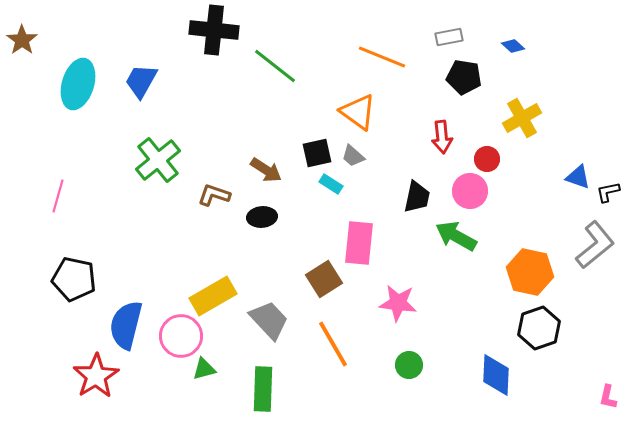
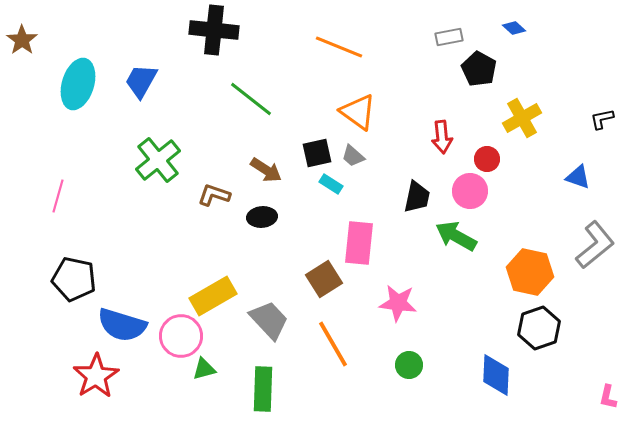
blue diamond at (513, 46): moved 1 px right, 18 px up
orange line at (382, 57): moved 43 px left, 10 px up
green line at (275, 66): moved 24 px left, 33 px down
black pentagon at (464, 77): moved 15 px right, 8 px up; rotated 20 degrees clockwise
black L-shape at (608, 192): moved 6 px left, 73 px up
blue semicircle at (126, 325): moved 4 px left; rotated 87 degrees counterclockwise
